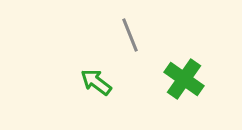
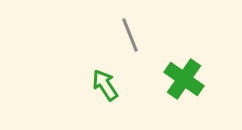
green arrow: moved 9 px right, 3 px down; rotated 20 degrees clockwise
